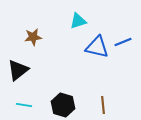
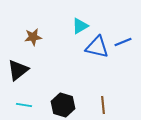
cyan triangle: moved 2 px right, 5 px down; rotated 12 degrees counterclockwise
